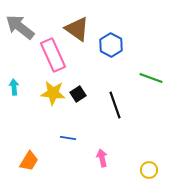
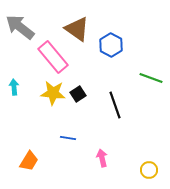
pink rectangle: moved 2 px down; rotated 16 degrees counterclockwise
